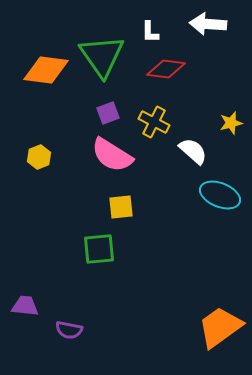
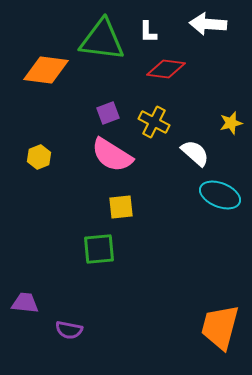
white L-shape: moved 2 px left
green triangle: moved 16 px up; rotated 48 degrees counterclockwise
white semicircle: moved 2 px right, 2 px down
purple trapezoid: moved 3 px up
orange trapezoid: rotated 39 degrees counterclockwise
